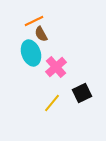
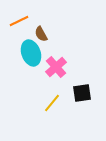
orange line: moved 15 px left
black square: rotated 18 degrees clockwise
